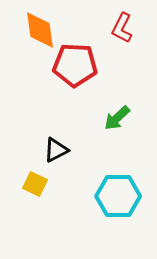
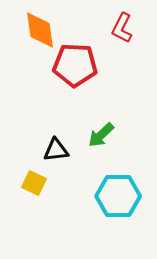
green arrow: moved 16 px left, 17 px down
black triangle: rotated 20 degrees clockwise
yellow square: moved 1 px left, 1 px up
